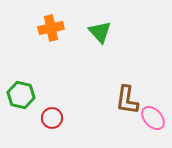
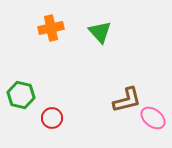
brown L-shape: rotated 112 degrees counterclockwise
pink ellipse: rotated 10 degrees counterclockwise
